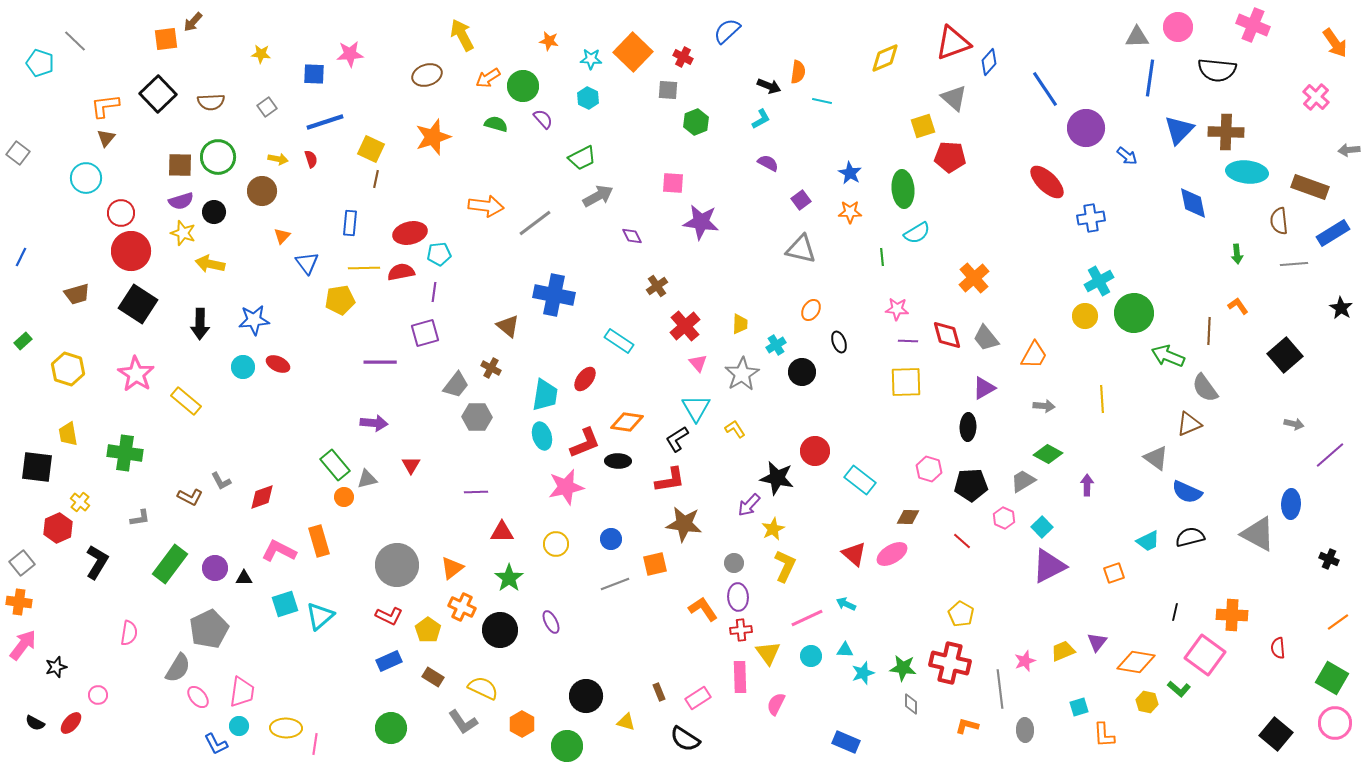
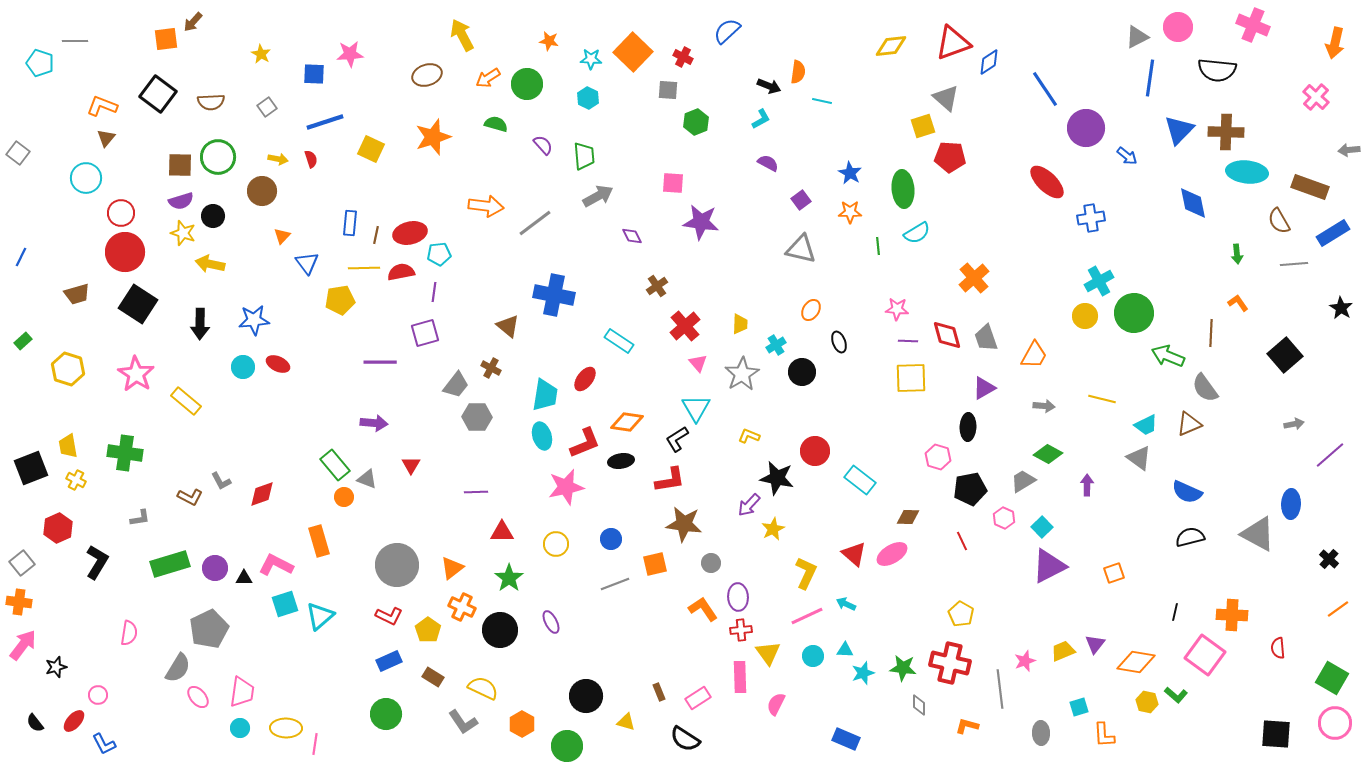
gray triangle at (1137, 37): rotated 25 degrees counterclockwise
gray line at (75, 41): rotated 45 degrees counterclockwise
orange arrow at (1335, 43): rotated 48 degrees clockwise
yellow star at (261, 54): rotated 24 degrees clockwise
yellow diamond at (885, 58): moved 6 px right, 12 px up; rotated 16 degrees clockwise
blue diamond at (989, 62): rotated 16 degrees clockwise
green circle at (523, 86): moved 4 px right, 2 px up
black square at (158, 94): rotated 9 degrees counterclockwise
gray triangle at (954, 98): moved 8 px left
orange L-shape at (105, 106): moved 3 px left; rotated 28 degrees clockwise
purple semicircle at (543, 119): moved 26 px down
green trapezoid at (582, 158): moved 2 px right, 2 px up; rotated 68 degrees counterclockwise
brown line at (376, 179): moved 56 px down
black circle at (214, 212): moved 1 px left, 4 px down
brown semicircle at (1279, 221): rotated 24 degrees counterclockwise
red circle at (131, 251): moved 6 px left, 1 px down
green line at (882, 257): moved 4 px left, 11 px up
orange L-shape at (1238, 306): moved 3 px up
brown line at (1209, 331): moved 2 px right, 2 px down
gray trapezoid at (986, 338): rotated 20 degrees clockwise
yellow square at (906, 382): moved 5 px right, 4 px up
yellow line at (1102, 399): rotated 72 degrees counterclockwise
gray arrow at (1294, 424): rotated 24 degrees counterclockwise
yellow L-shape at (735, 429): moved 14 px right, 7 px down; rotated 35 degrees counterclockwise
yellow trapezoid at (68, 434): moved 12 px down
gray triangle at (1156, 458): moved 17 px left
black ellipse at (618, 461): moved 3 px right; rotated 10 degrees counterclockwise
black square at (37, 467): moved 6 px left, 1 px down; rotated 28 degrees counterclockwise
pink hexagon at (929, 469): moved 9 px right, 12 px up
gray triangle at (367, 479): rotated 35 degrees clockwise
black pentagon at (971, 485): moved 1 px left, 4 px down; rotated 8 degrees counterclockwise
red diamond at (262, 497): moved 3 px up
yellow cross at (80, 502): moved 4 px left, 22 px up; rotated 12 degrees counterclockwise
red line at (962, 541): rotated 24 degrees clockwise
cyan trapezoid at (1148, 541): moved 2 px left, 116 px up
pink L-shape at (279, 551): moved 3 px left, 14 px down
black cross at (1329, 559): rotated 18 degrees clockwise
gray circle at (734, 563): moved 23 px left
green rectangle at (170, 564): rotated 36 degrees clockwise
yellow L-shape at (785, 566): moved 21 px right, 7 px down
pink line at (807, 618): moved 2 px up
orange line at (1338, 622): moved 13 px up
purple triangle at (1097, 642): moved 2 px left, 2 px down
cyan circle at (811, 656): moved 2 px right
green L-shape at (1179, 689): moved 3 px left, 6 px down
gray diamond at (911, 704): moved 8 px right, 1 px down
black semicircle at (35, 723): rotated 24 degrees clockwise
red ellipse at (71, 723): moved 3 px right, 2 px up
cyan circle at (239, 726): moved 1 px right, 2 px down
green circle at (391, 728): moved 5 px left, 14 px up
gray ellipse at (1025, 730): moved 16 px right, 3 px down
black square at (1276, 734): rotated 36 degrees counterclockwise
blue rectangle at (846, 742): moved 3 px up
blue L-shape at (216, 744): moved 112 px left
